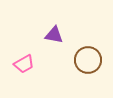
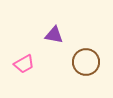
brown circle: moved 2 px left, 2 px down
